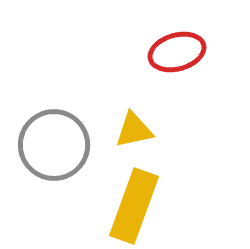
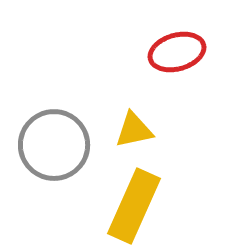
yellow rectangle: rotated 4 degrees clockwise
